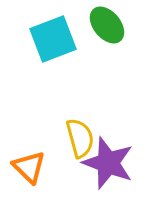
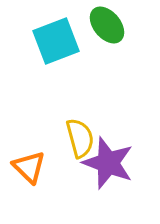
cyan square: moved 3 px right, 2 px down
